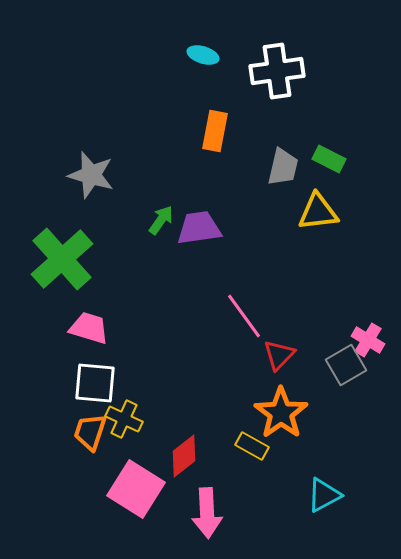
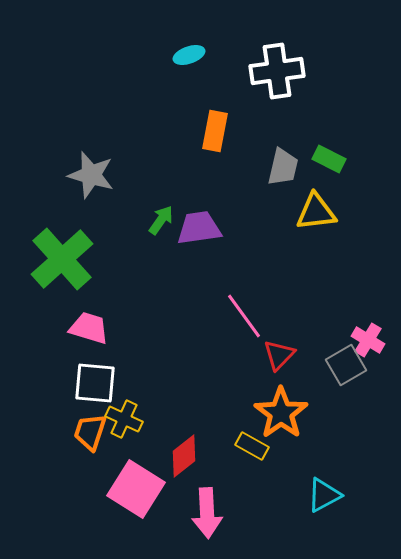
cyan ellipse: moved 14 px left; rotated 36 degrees counterclockwise
yellow triangle: moved 2 px left
